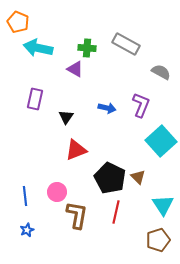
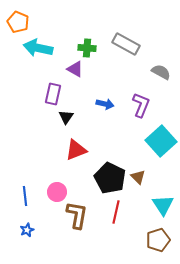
purple rectangle: moved 18 px right, 5 px up
blue arrow: moved 2 px left, 4 px up
